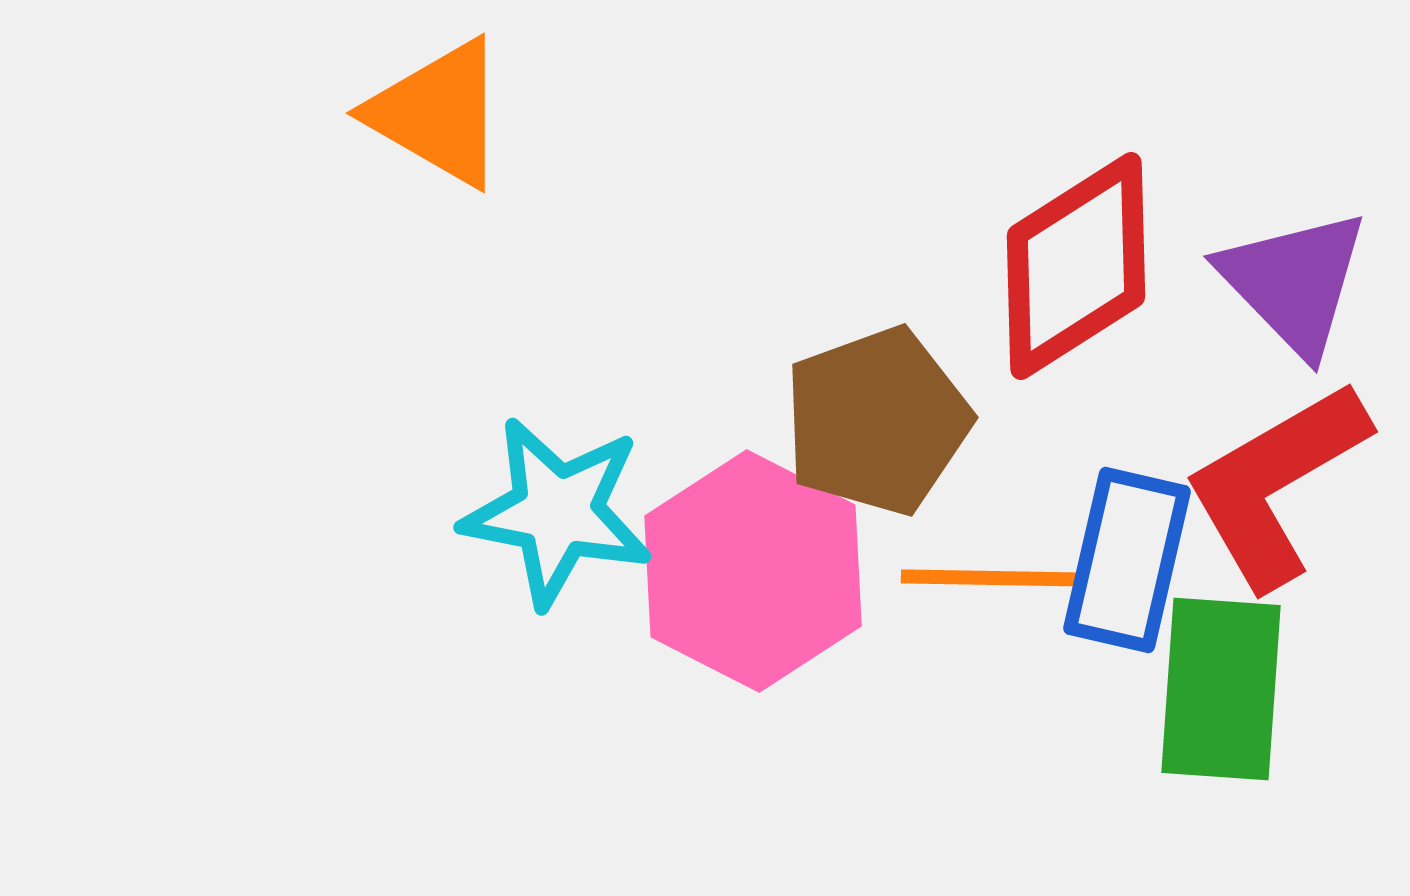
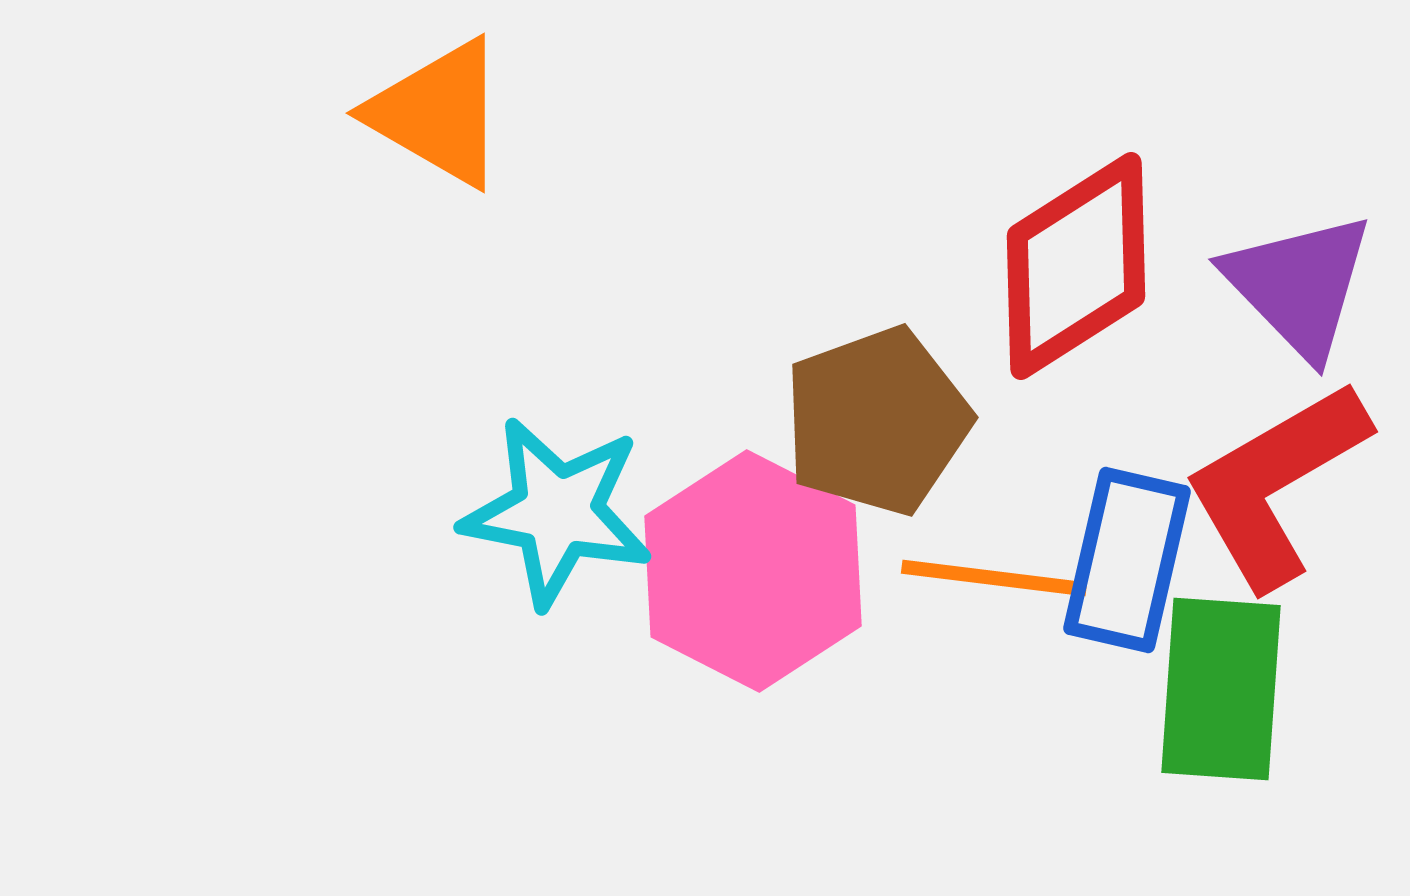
purple triangle: moved 5 px right, 3 px down
orange line: rotated 6 degrees clockwise
